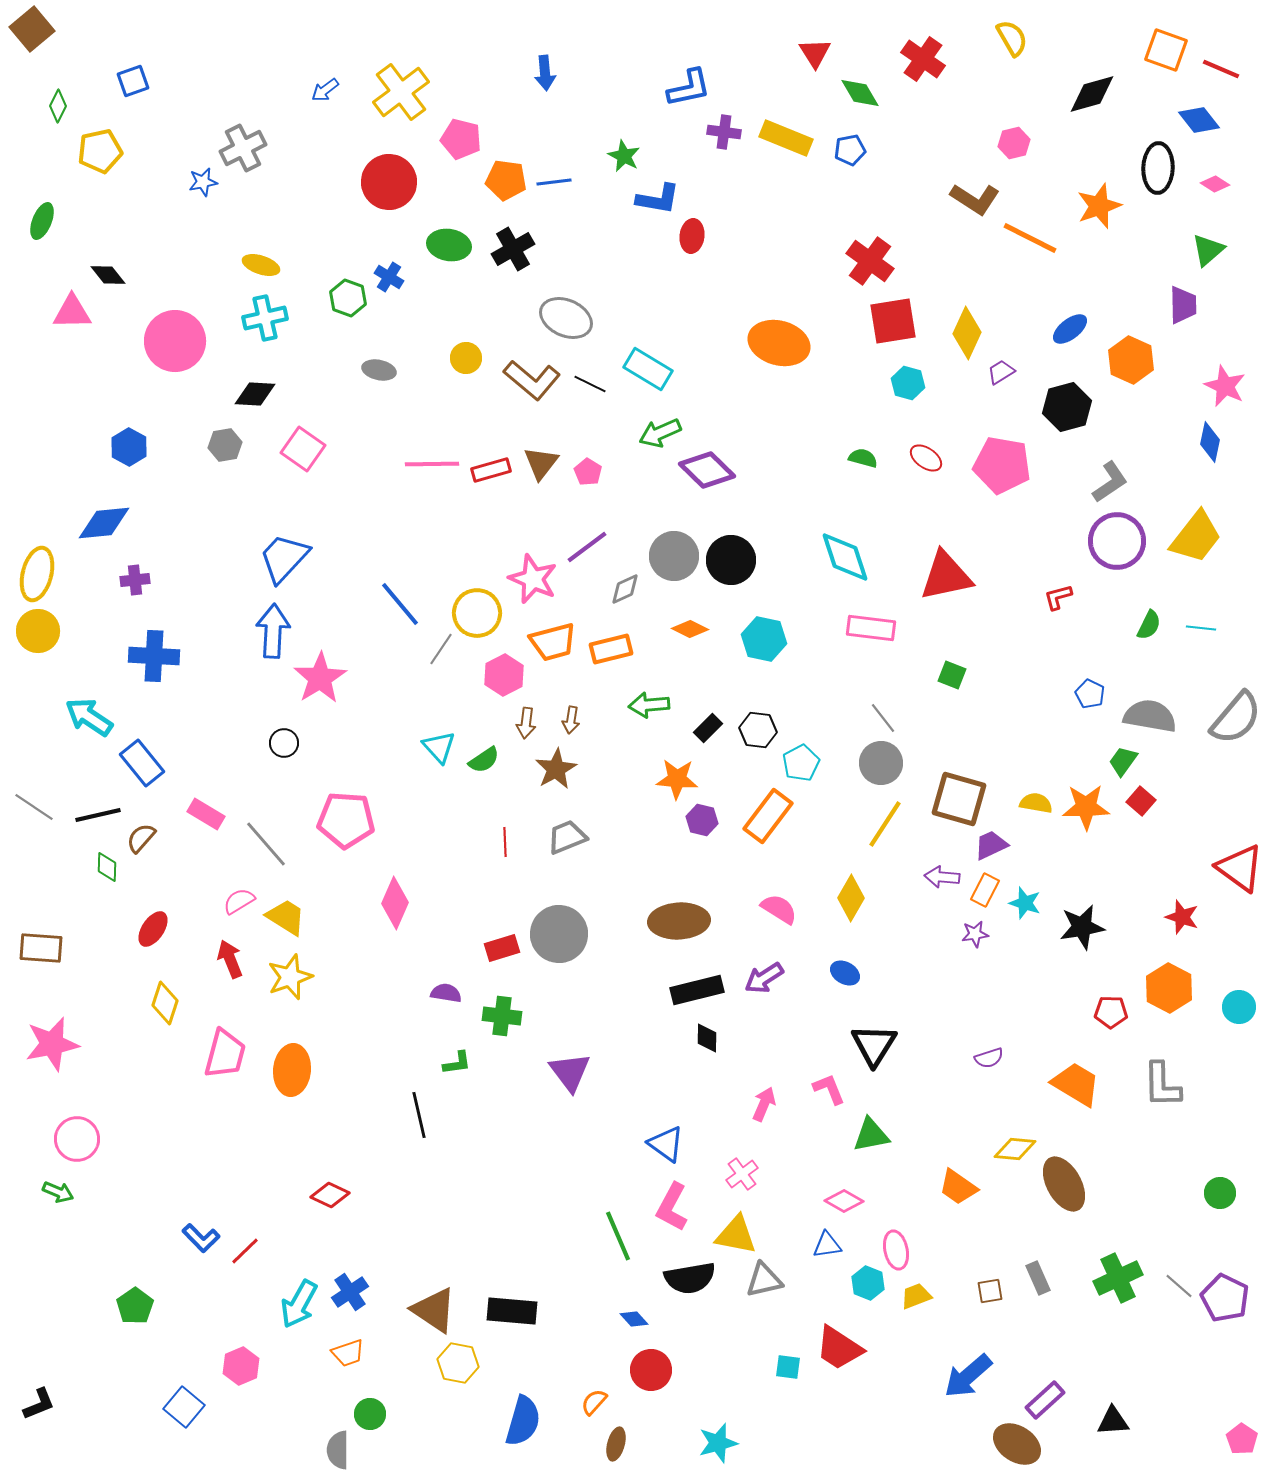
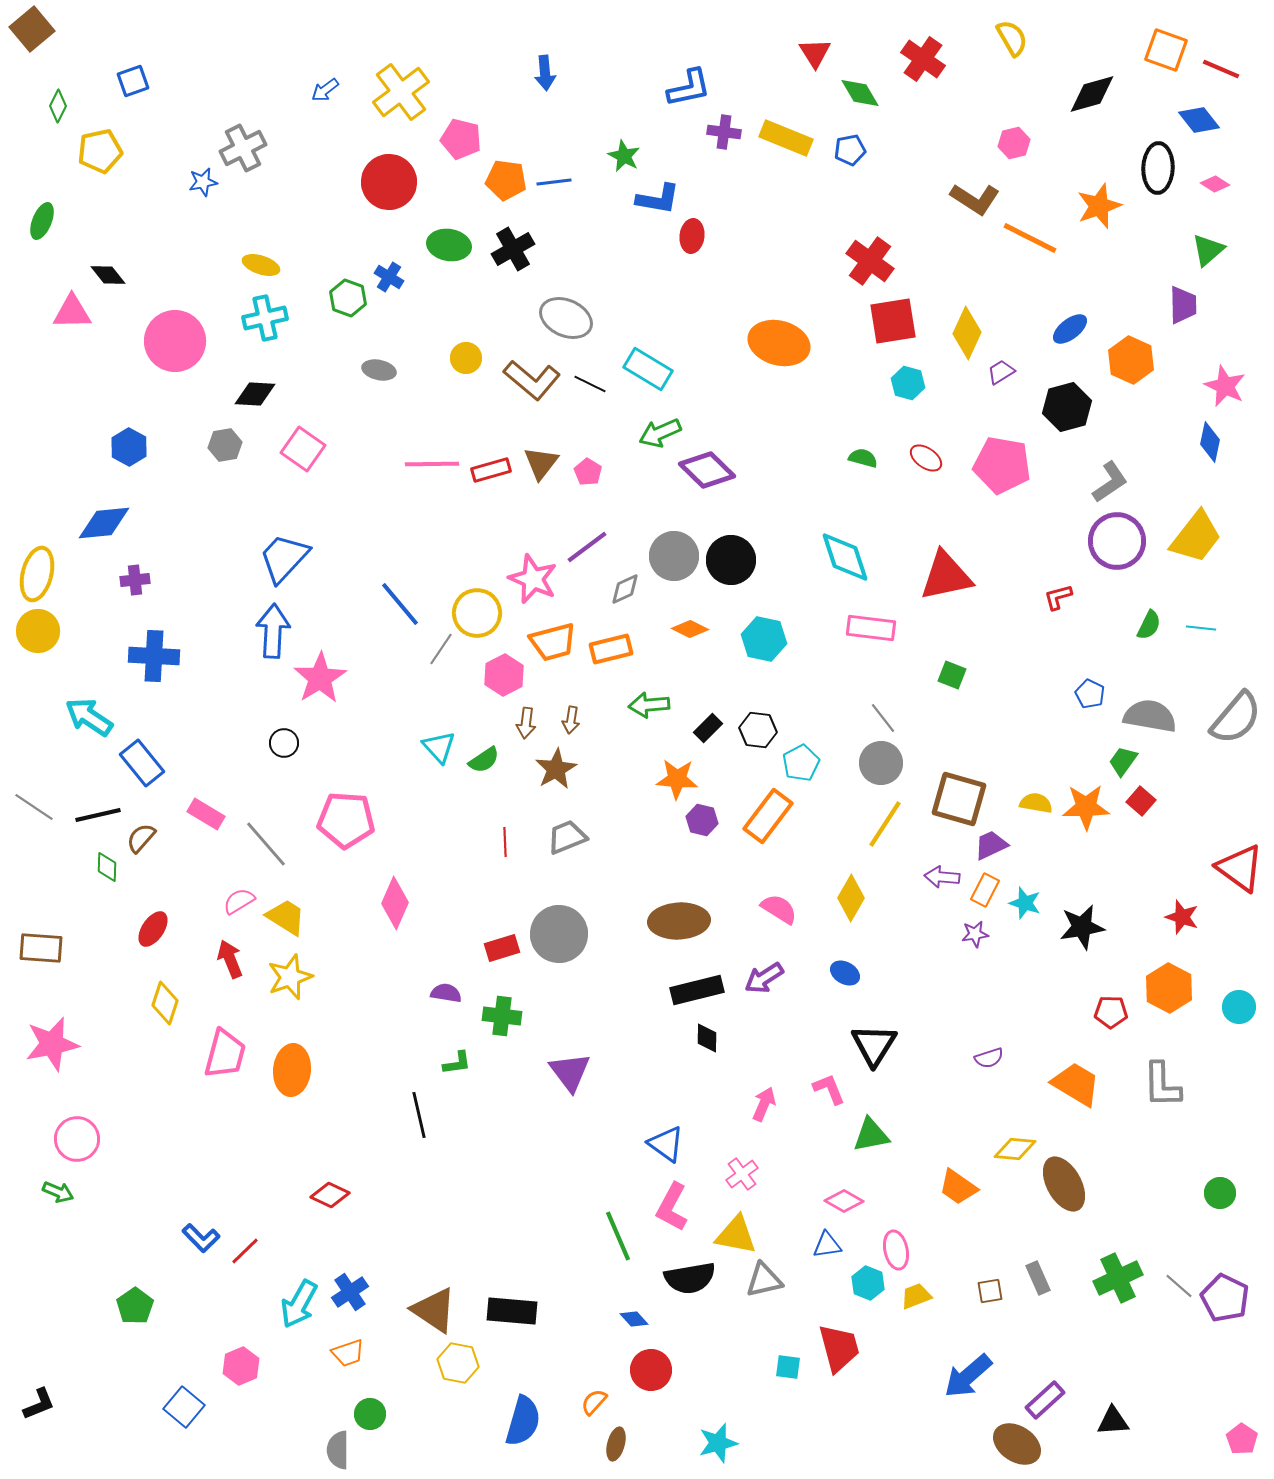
red trapezoid at (839, 1348): rotated 138 degrees counterclockwise
